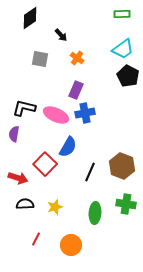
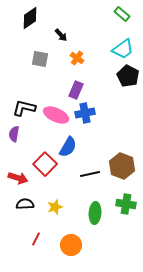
green rectangle: rotated 42 degrees clockwise
black line: moved 2 px down; rotated 54 degrees clockwise
